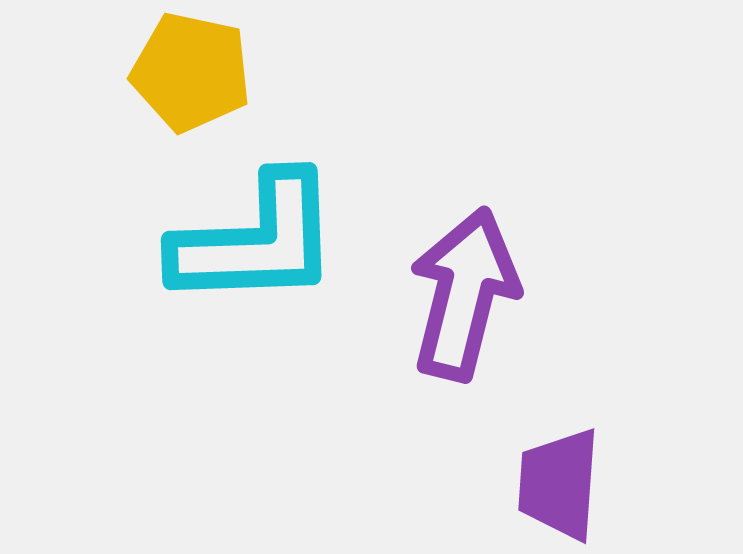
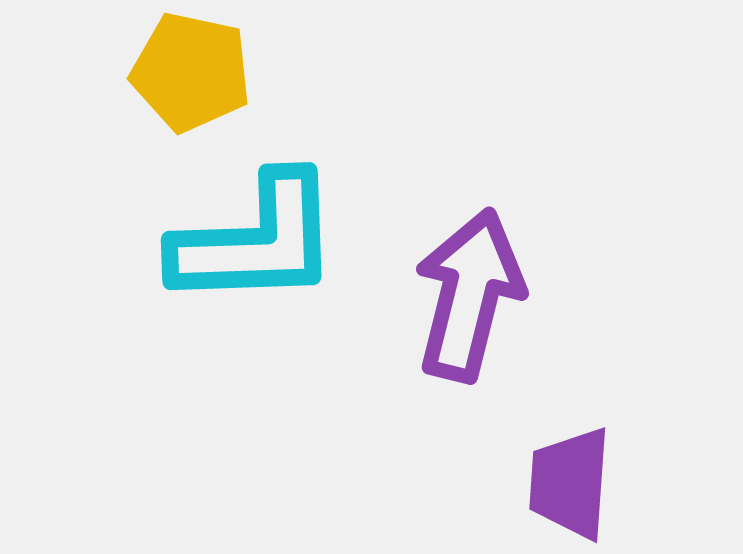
purple arrow: moved 5 px right, 1 px down
purple trapezoid: moved 11 px right, 1 px up
